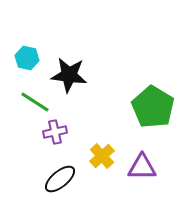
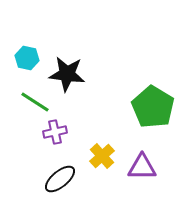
black star: moved 2 px left, 1 px up
